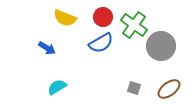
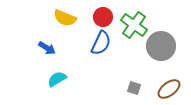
blue semicircle: rotated 35 degrees counterclockwise
cyan semicircle: moved 8 px up
